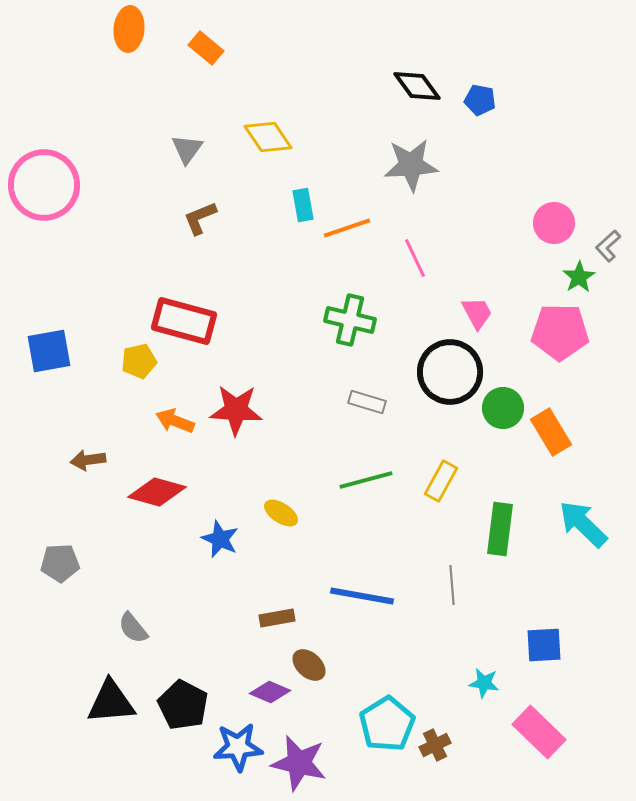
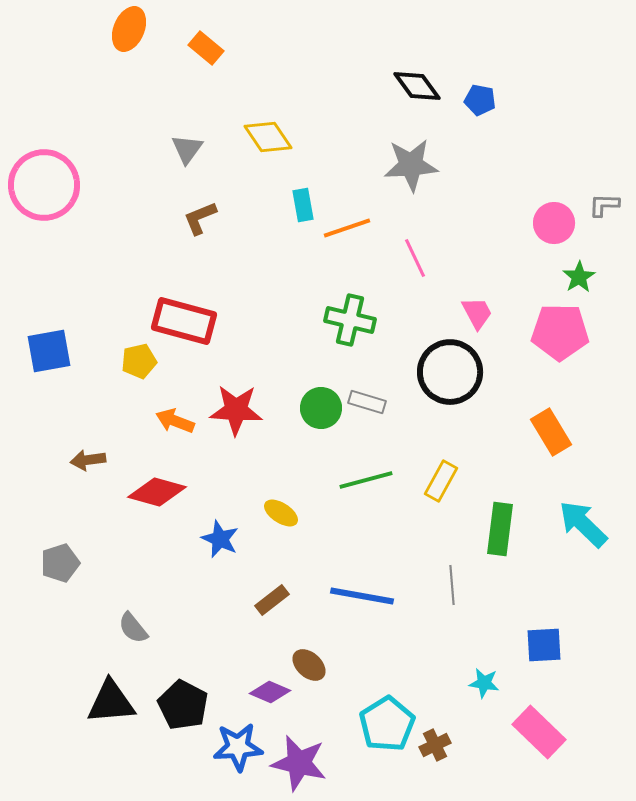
orange ellipse at (129, 29): rotated 18 degrees clockwise
gray L-shape at (608, 246): moved 4 px left, 41 px up; rotated 44 degrees clockwise
green circle at (503, 408): moved 182 px left
gray pentagon at (60, 563): rotated 15 degrees counterclockwise
brown rectangle at (277, 618): moved 5 px left, 18 px up; rotated 28 degrees counterclockwise
